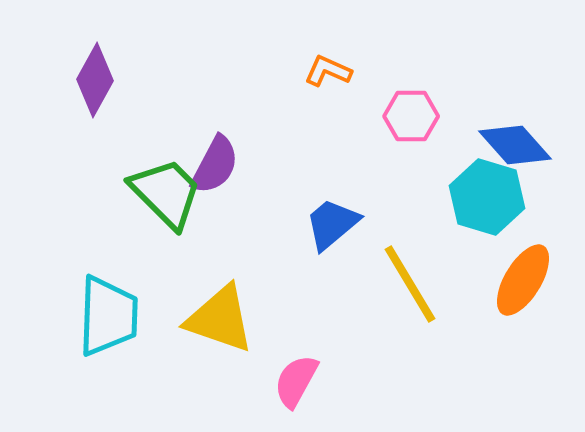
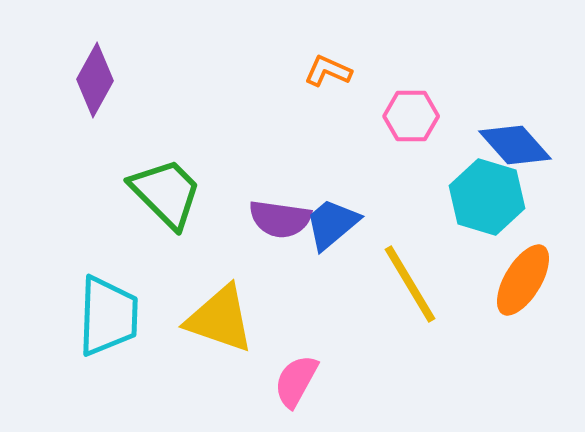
purple semicircle: moved 65 px right, 54 px down; rotated 70 degrees clockwise
